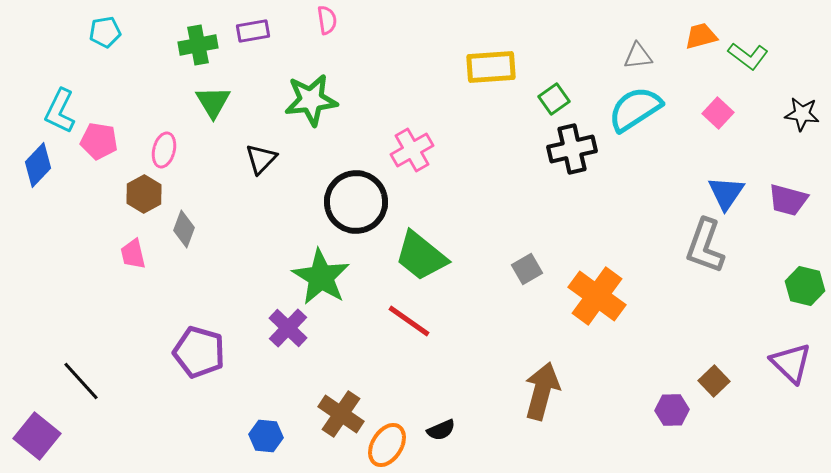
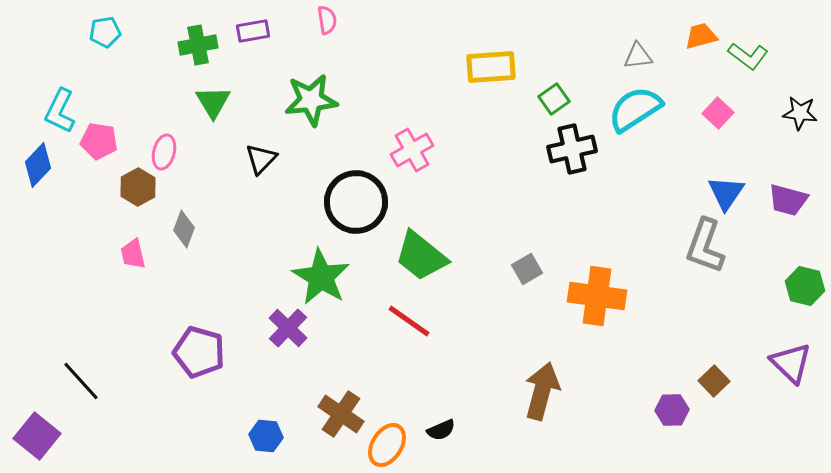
black star at (802, 114): moved 2 px left, 1 px up
pink ellipse at (164, 150): moved 2 px down
brown hexagon at (144, 194): moved 6 px left, 7 px up
orange cross at (597, 296): rotated 28 degrees counterclockwise
